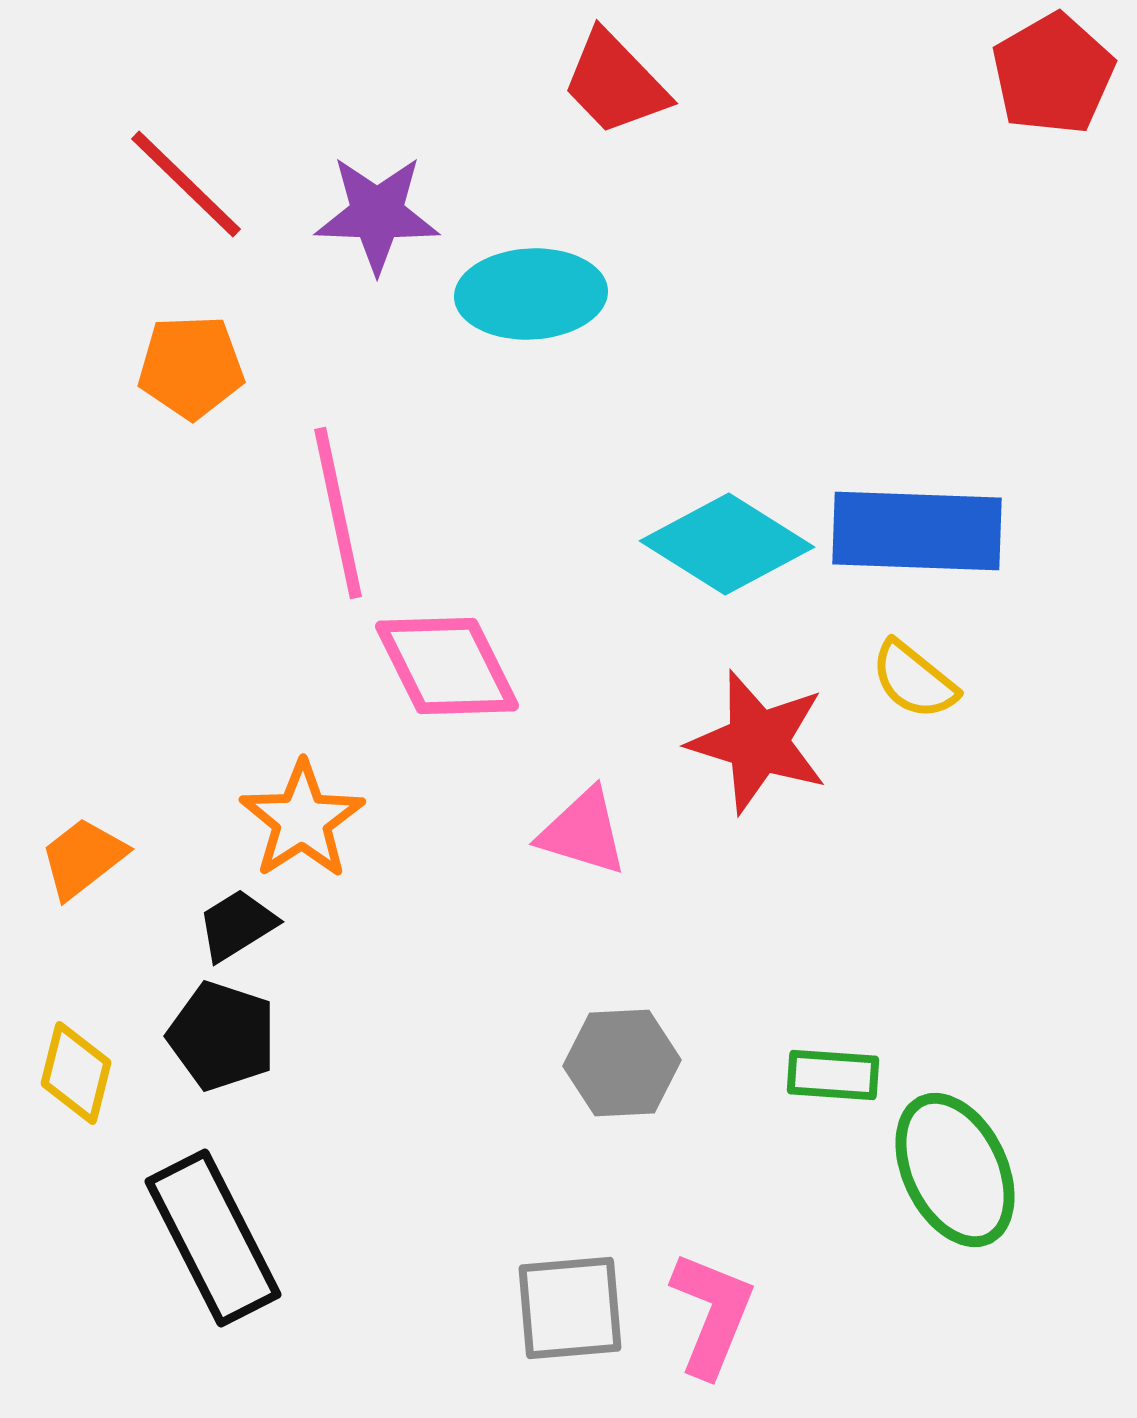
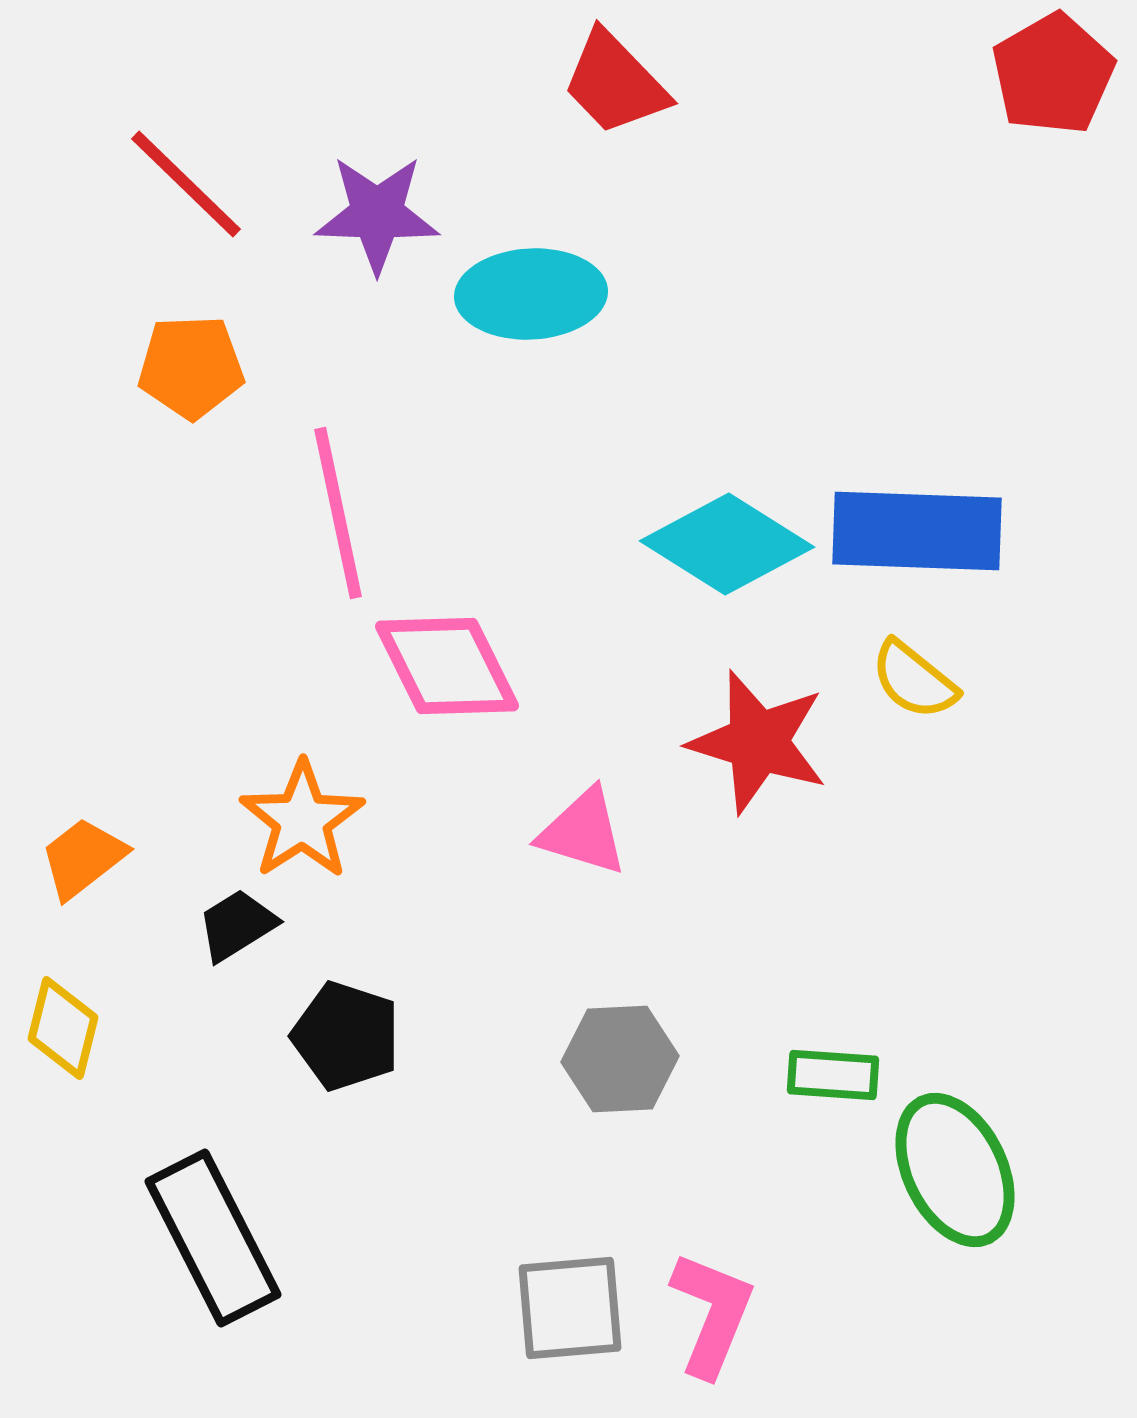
black pentagon: moved 124 px right
gray hexagon: moved 2 px left, 4 px up
yellow diamond: moved 13 px left, 45 px up
